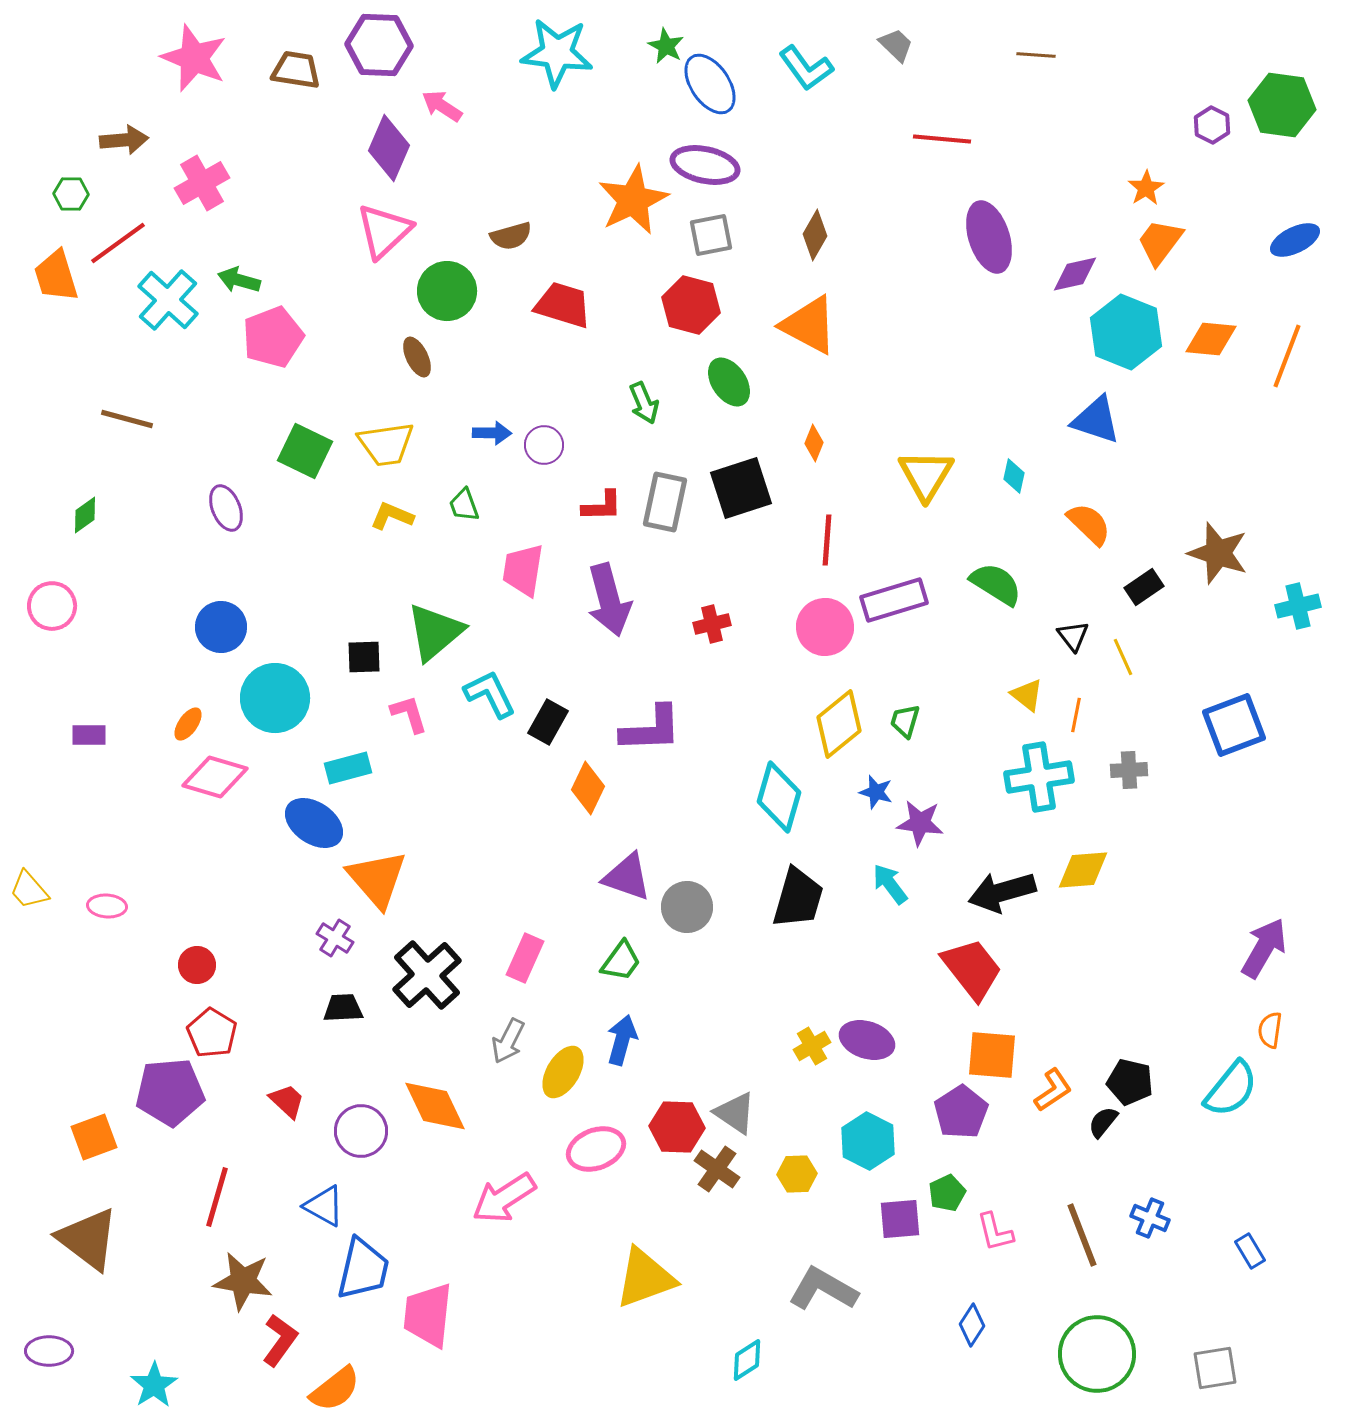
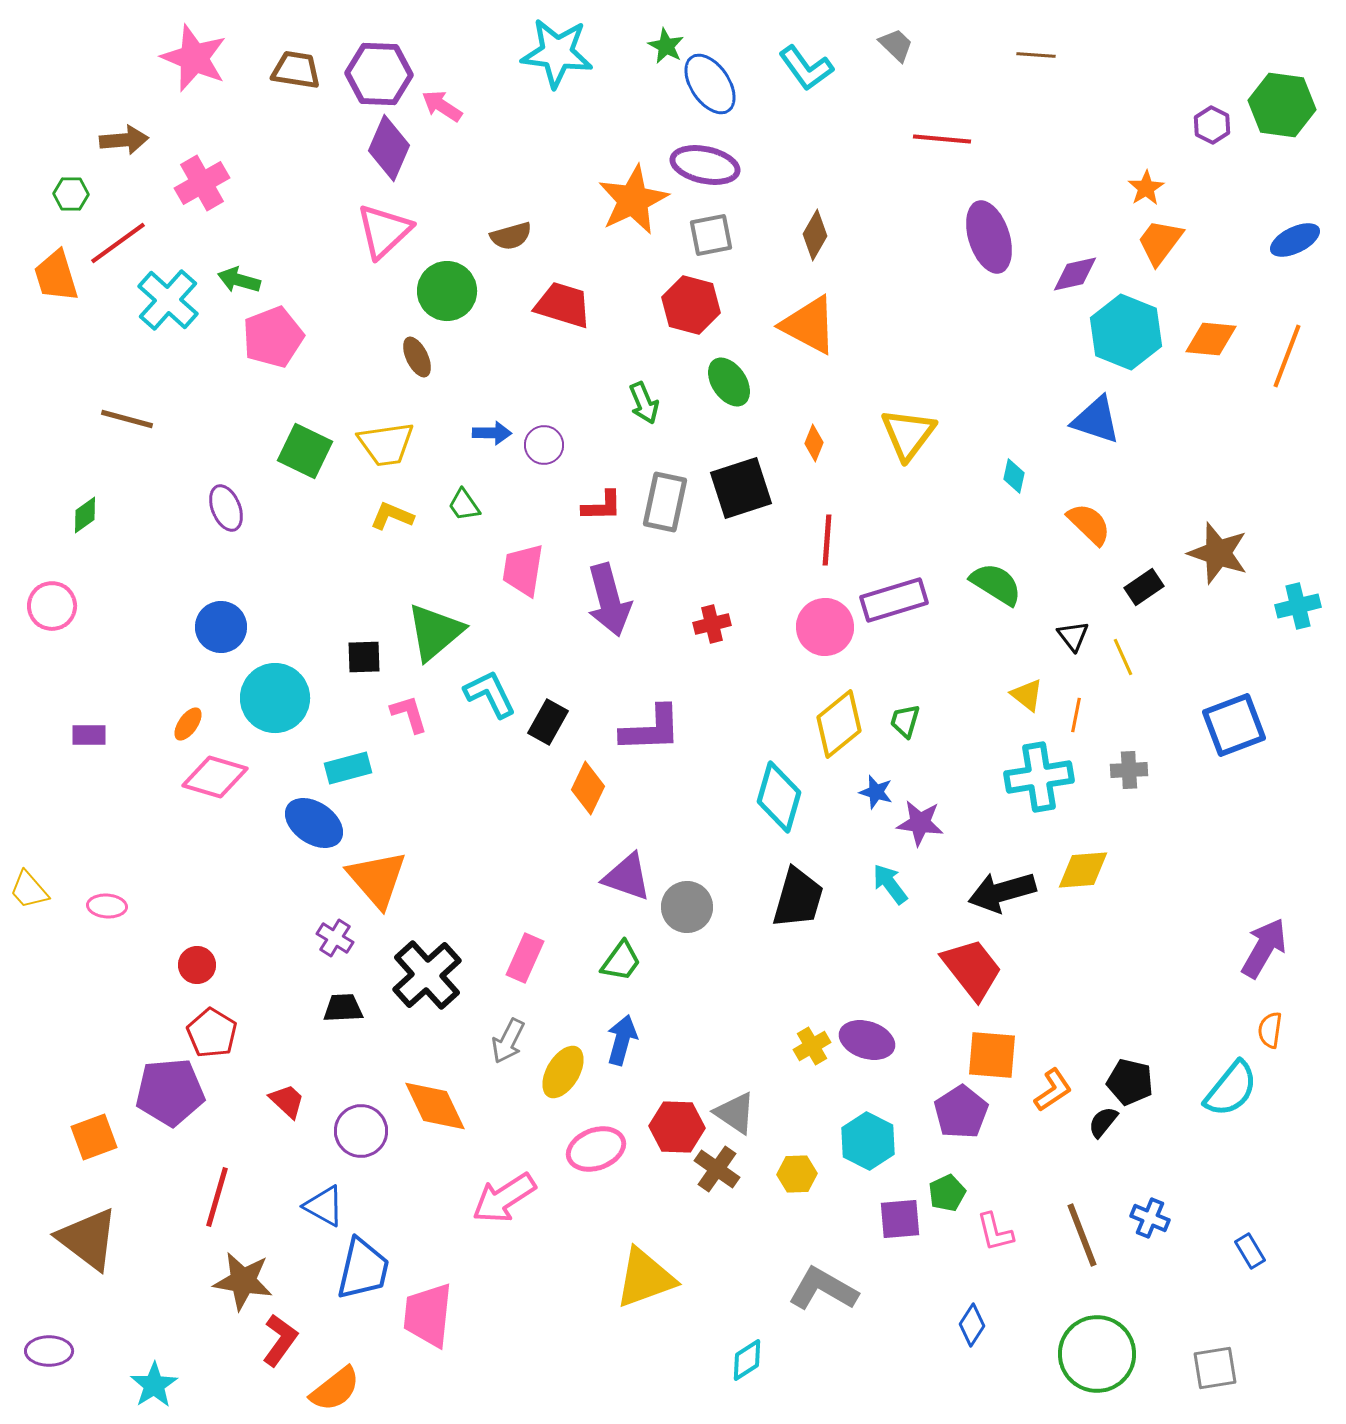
purple hexagon at (379, 45): moved 29 px down
yellow triangle at (926, 475): moved 18 px left, 41 px up; rotated 6 degrees clockwise
green trapezoid at (464, 505): rotated 15 degrees counterclockwise
